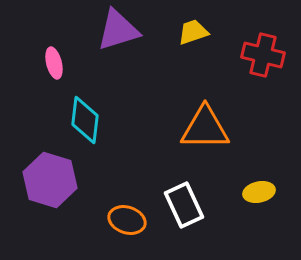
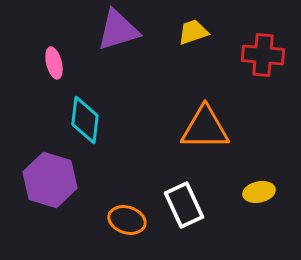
red cross: rotated 9 degrees counterclockwise
